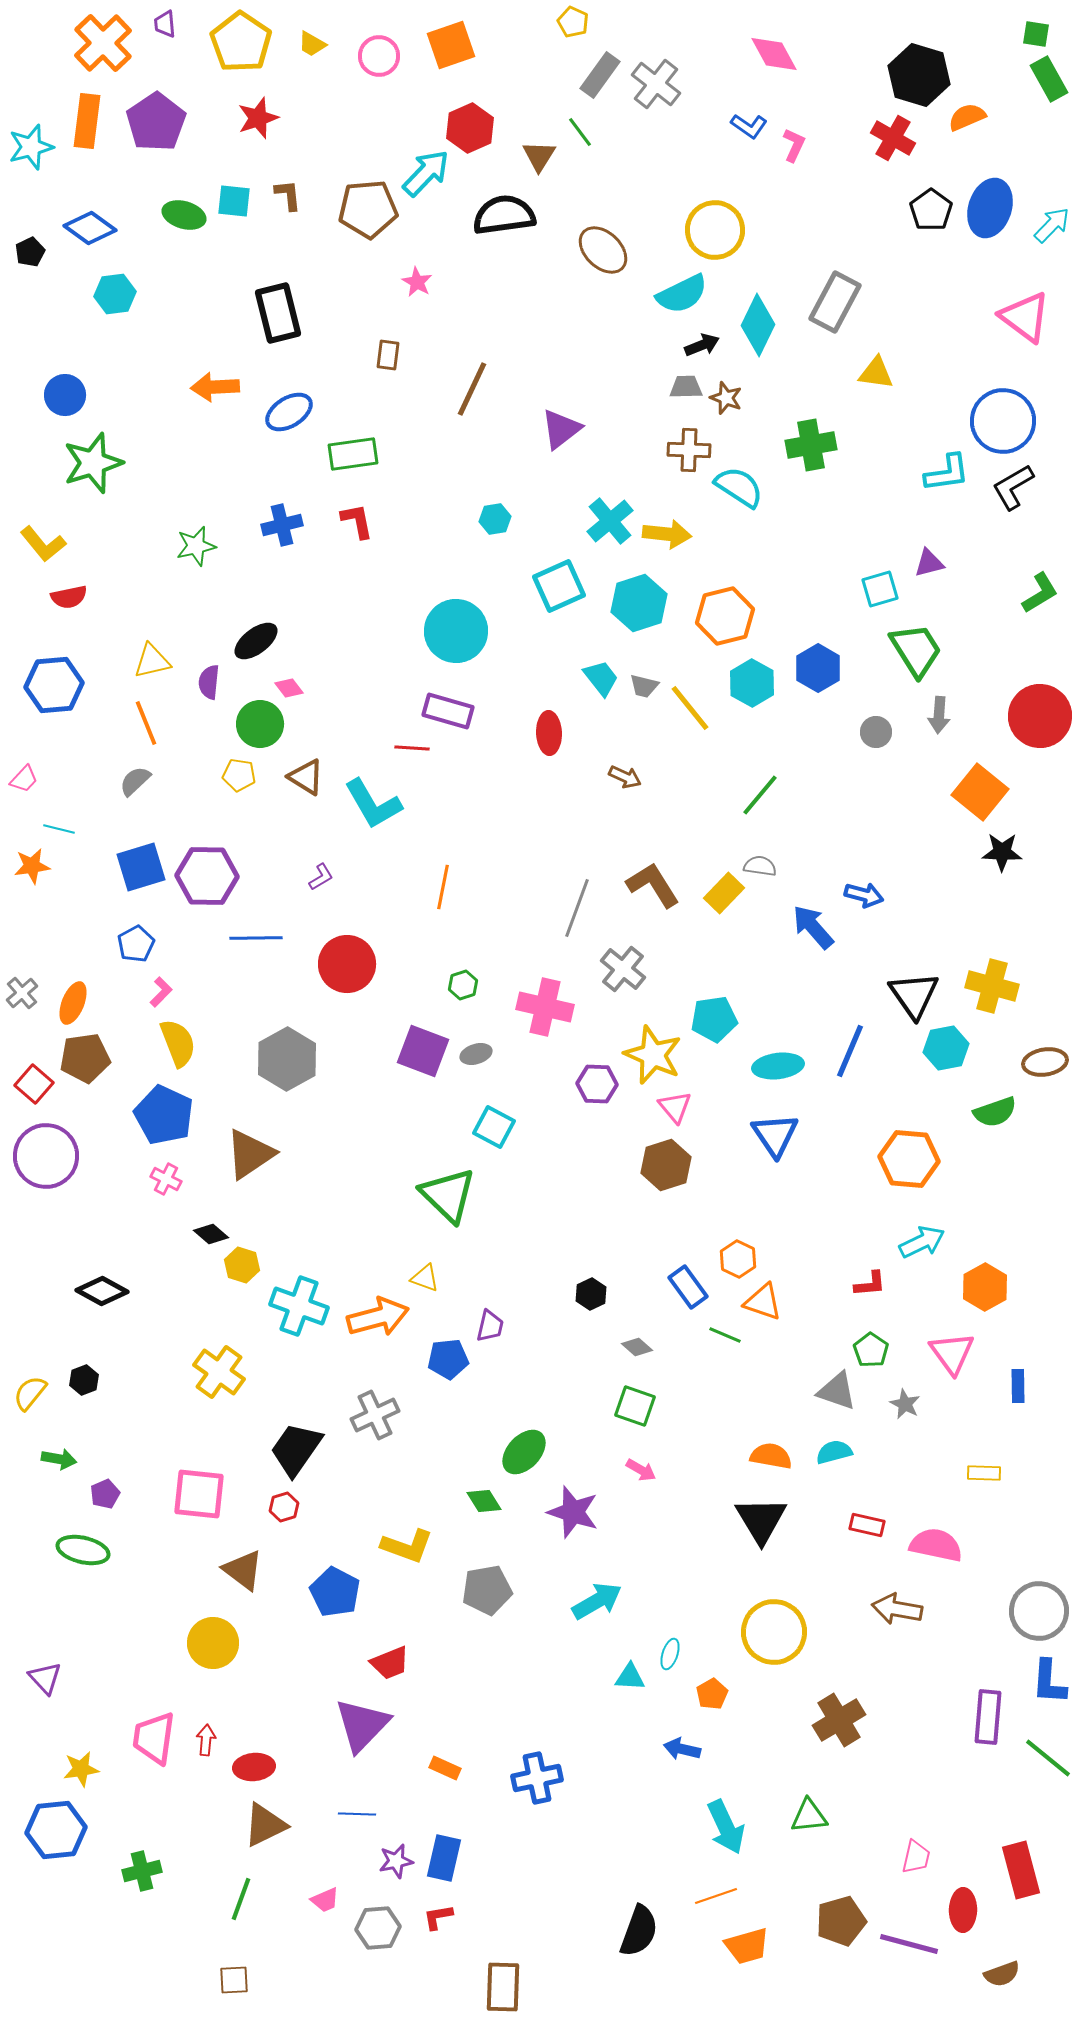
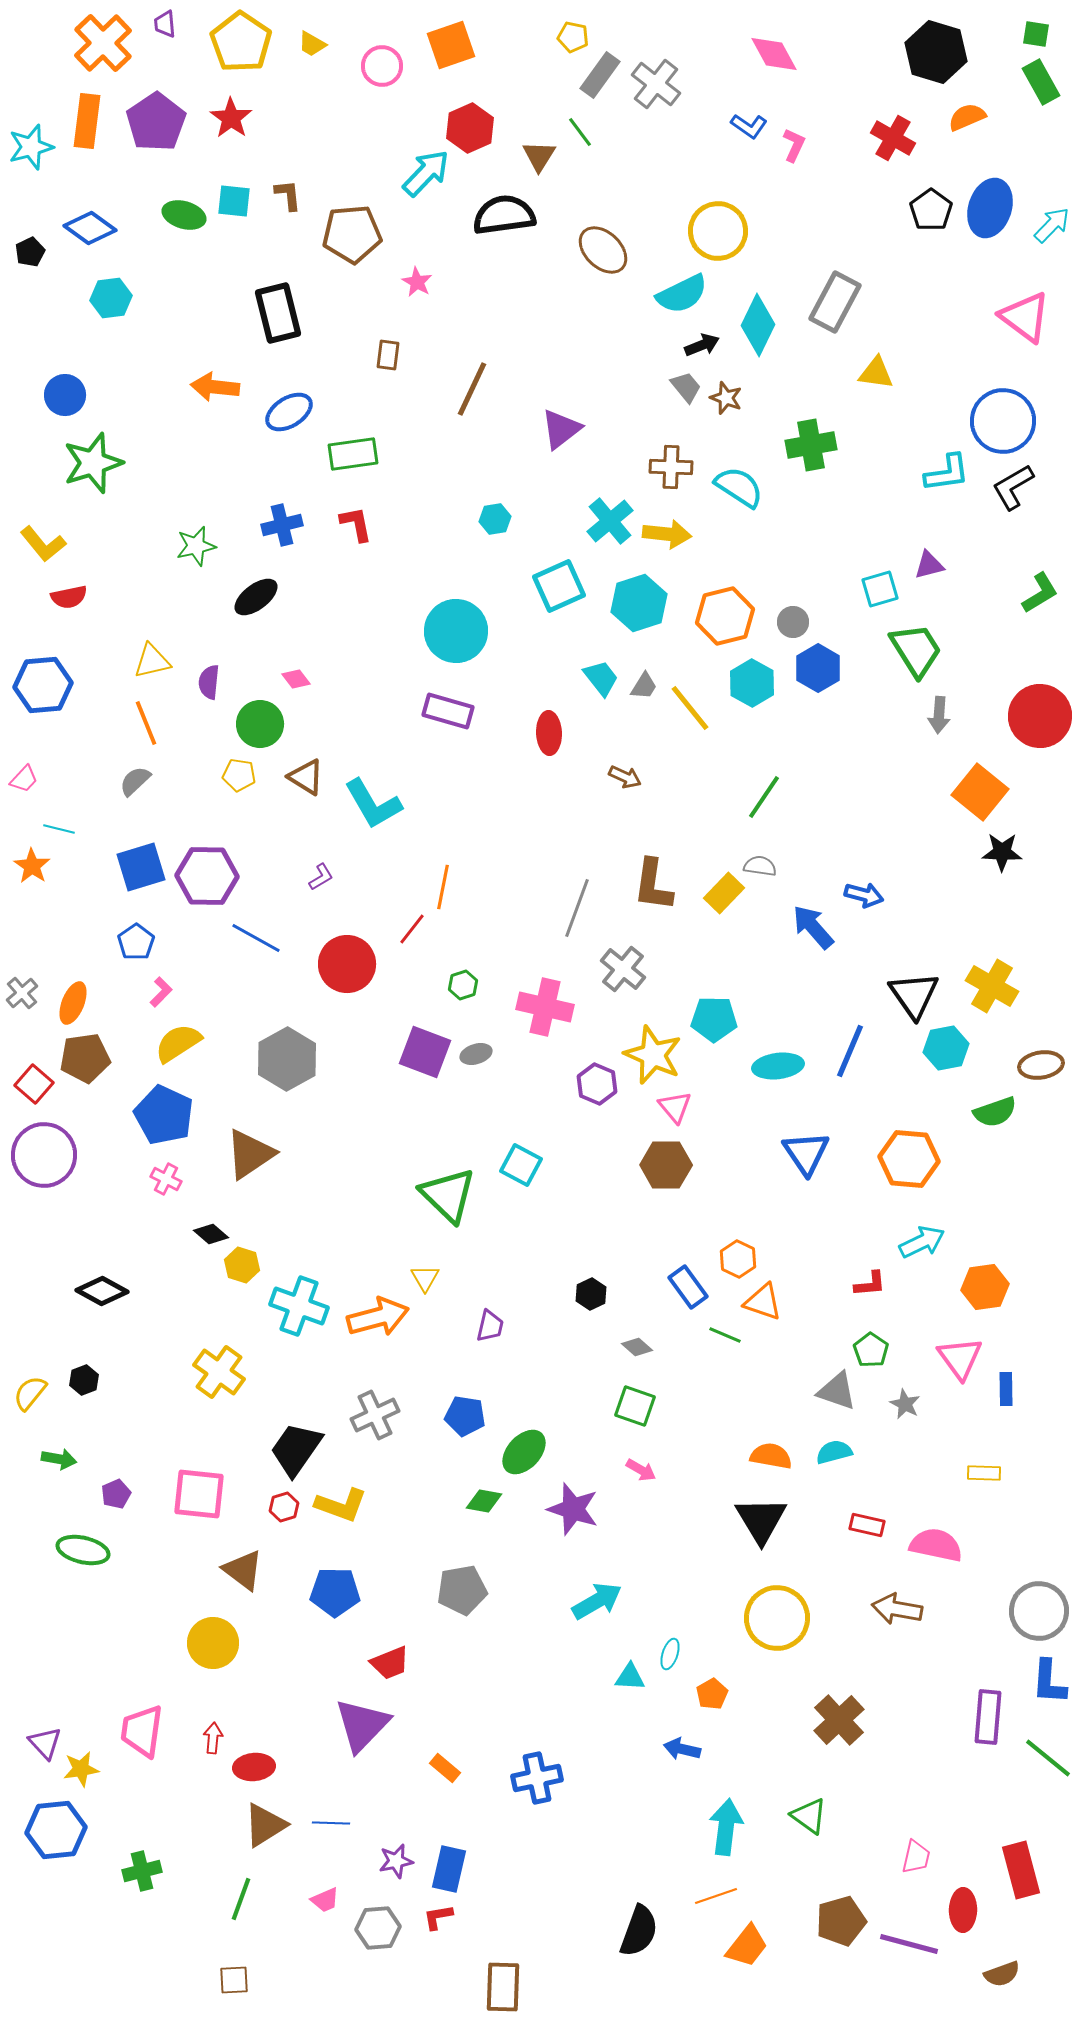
yellow pentagon at (573, 22): moved 15 px down; rotated 12 degrees counterclockwise
pink circle at (379, 56): moved 3 px right, 10 px down
black hexagon at (919, 75): moved 17 px right, 23 px up
green rectangle at (1049, 79): moved 8 px left, 3 px down
red star at (258, 118): moved 27 px left; rotated 18 degrees counterclockwise
brown pentagon at (368, 209): moved 16 px left, 25 px down
yellow circle at (715, 230): moved 3 px right, 1 px down
cyan hexagon at (115, 294): moved 4 px left, 4 px down
orange arrow at (215, 387): rotated 9 degrees clockwise
gray trapezoid at (686, 387): rotated 52 degrees clockwise
brown cross at (689, 450): moved 18 px left, 17 px down
red L-shape at (357, 521): moved 1 px left, 3 px down
purple triangle at (929, 563): moved 2 px down
black ellipse at (256, 641): moved 44 px up
blue hexagon at (54, 685): moved 11 px left
gray trapezoid at (644, 686): rotated 72 degrees counterclockwise
pink diamond at (289, 688): moved 7 px right, 9 px up
gray circle at (876, 732): moved 83 px left, 110 px up
red line at (412, 748): moved 181 px down; rotated 56 degrees counterclockwise
green line at (760, 795): moved 4 px right, 2 px down; rotated 6 degrees counterclockwise
orange star at (32, 866): rotated 30 degrees counterclockwise
brown L-shape at (653, 885): rotated 140 degrees counterclockwise
blue line at (256, 938): rotated 30 degrees clockwise
blue pentagon at (136, 944): moved 2 px up; rotated 6 degrees counterclockwise
yellow cross at (992, 986): rotated 15 degrees clockwise
cyan pentagon at (714, 1019): rotated 9 degrees clockwise
yellow semicircle at (178, 1043): rotated 102 degrees counterclockwise
purple square at (423, 1051): moved 2 px right, 1 px down
brown ellipse at (1045, 1062): moved 4 px left, 3 px down
purple hexagon at (597, 1084): rotated 21 degrees clockwise
cyan square at (494, 1127): moved 27 px right, 38 px down
blue triangle at (775, 1135): moved 31 px right, 18 px down
purple circle at (46, 1156): moved 2 px left, 1 px up
brown hexagon at (666, 1165): rotated 18 degrees clockwise
yellow triangle at (425, 1278): rotated 40 degrees clockwise
orange hexagon at (985, 1287): rotated 21 degrees clockwise
pink triangle at (952, 1353): moved 8 px right, 5 px down
blue pentagon at (448, 1359): moved 17 px right, 57 px down; rotated 15 degrees clockwise
blue rectangle at (1018, 1386): moved 12 px left, 3 px down
purple pentagon at (105, 1494): moved 11 px right
green diamond at (484, 1501): rotated 48 degrees counterclockwise
purple star at (573, 1512): moved 3 px up
yellow L-shape at (407, 1546): moved 66 px left, 41 px up
gray pentagon at (487, 1590): moved 25 px left
blue pentagon at (335, 1592): rotated 27 degrees counterclockwise
yellow circle at (774, 1632): moved 3 px right, 14 px up
purple triangle at (45, 1678): moved 65 px down
brown cross at (839, 1720): rotated 12 degrees counterclockwise
pink trapezoid at (154, 1738): moved 12 px left, 7 px up
red arrow at (206, 1740): moved 7 px right, 2 px up
orange rectangle at (445, 1768): rotated 16 degrees clockwise
blue line at (357, 1814): moved 26 px left, 9 px down
green triangle at (809, 1816): rotated 42 degrees clockwise
brown triangle at (265, 1825): rotated 6 degrees counterclockwise
cyan arrow at (726, 1827): rotated 148 degrees counterclockwise
blue rectangle at (444, 1858): moved 5 px right, 11 px down
orange trapezoid at (747, 1946): rotated 36 degrees counterclockwise
